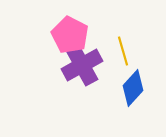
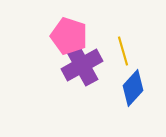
pink pentagon: moved 1 px left, 1 px down; rotated 9 degrees counterclockwise
